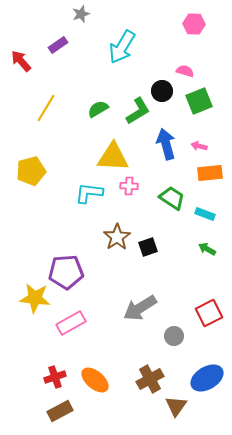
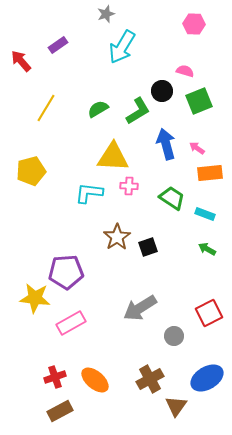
gray star: moved 25 px right
pink arrow: moved 2 px left, 2 px down; rotated 21 degrees clockwise
